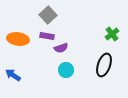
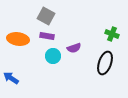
gray square: moved 2 px left, 1 px down; rotated 18 degrees counterclockwise
green cross: rotated 32 degrees counterclockwise
purple semicircle: moved 13 px right
black ellipse: moved 1 px right, 2 px up
cyan circle: moved 13 px left, 14 px up
blue arrow: moved 2 px left, 3 px down
